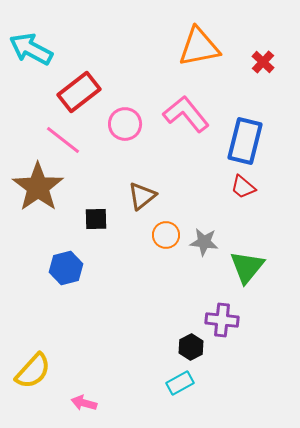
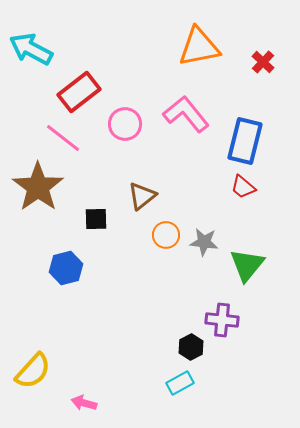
pink line: moved 2 px up
green triangle: moved 2 px up
